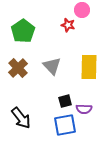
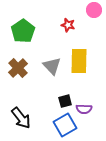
pink circle: moved 12 px right
yellow rectangle: moved 10 px left, 6 px up
blue square: rotated 20 degrees counterclockwise
